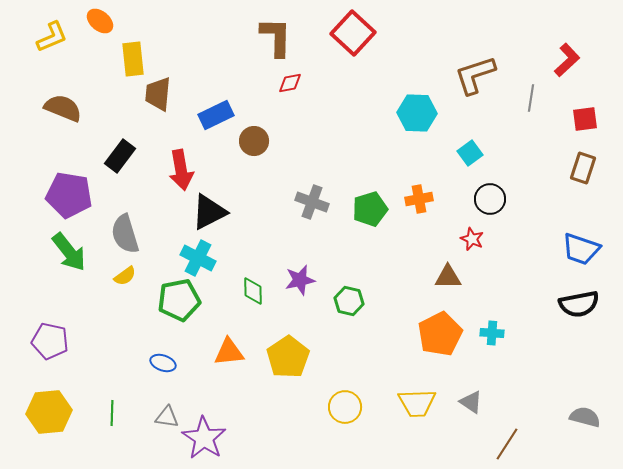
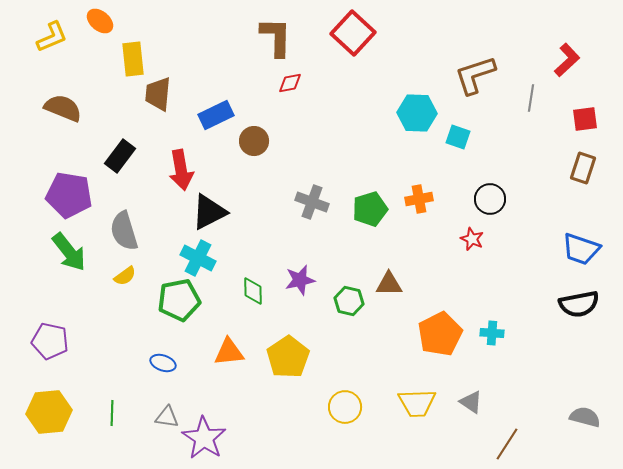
cyan square at (470, 153): moved 12 px left, 16 px up; rotated 35 degrees counterclockwise
gray semicircle at (125, 234): moved 1 px left, 3 px up
brown triangle at (448, 277): moved 59 px left, 7 px down
